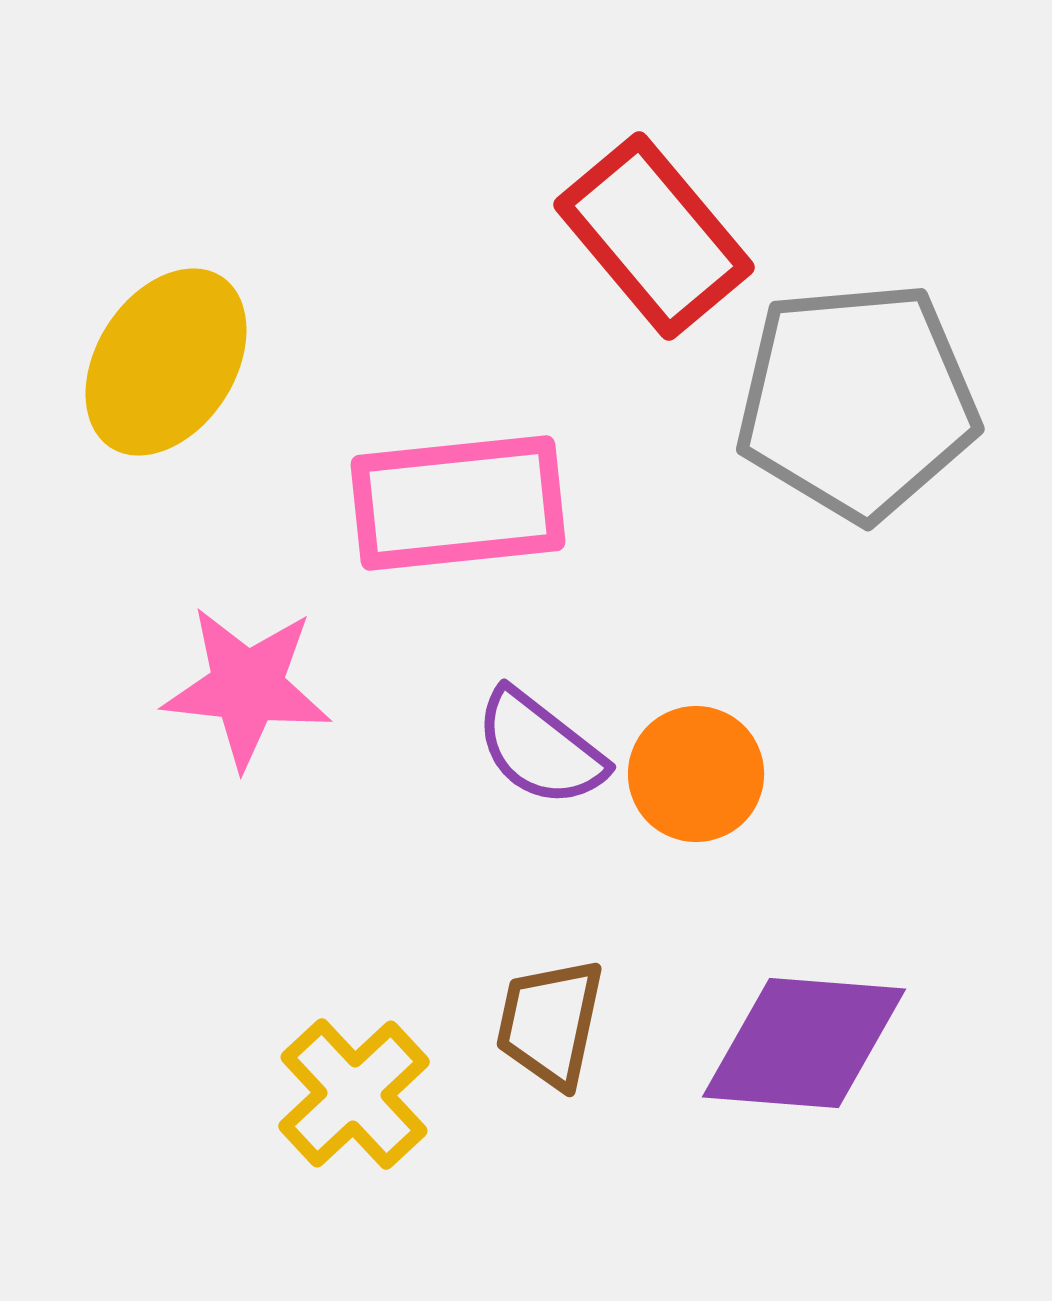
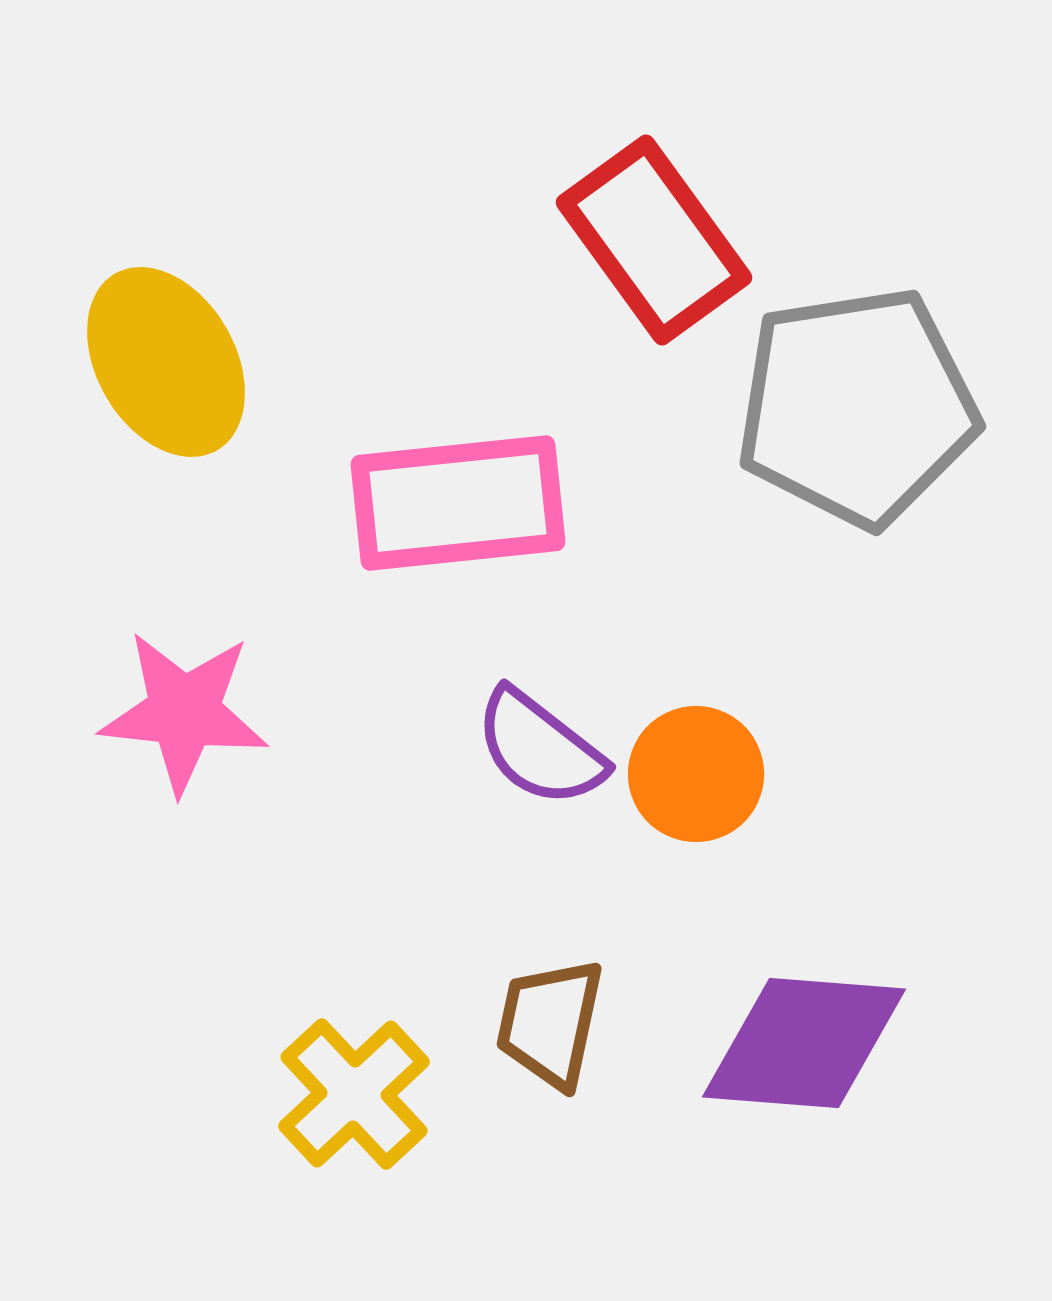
red rectangle: moved 4 px down; rotated 4 degrees clockwise
yellow ellipse: rotated 63 degrees counterclockwise
gray pentagon: moved 6 px down; rotated 4 degrees counterclockwise
pink star: moved 63 px left, 25 px down
